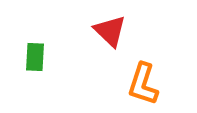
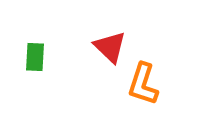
red triangle: moved 16 px down
